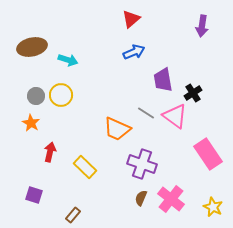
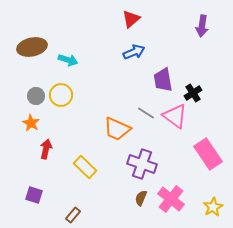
red arrow: moved 4 px left, 3 px up
yellow star: rotated 18 degrees clockwise
